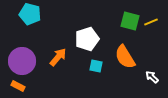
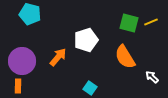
green square: moved 1 px left, 2 px down
white pentagon: moved 1 px left, 1 px down
cyan square: moved 6 px left, 22 px down; rotated 24 degrees clockwise
orange rectangle: rotated 64 degrees clockwise
